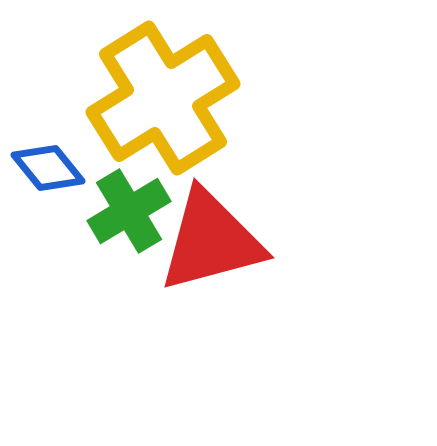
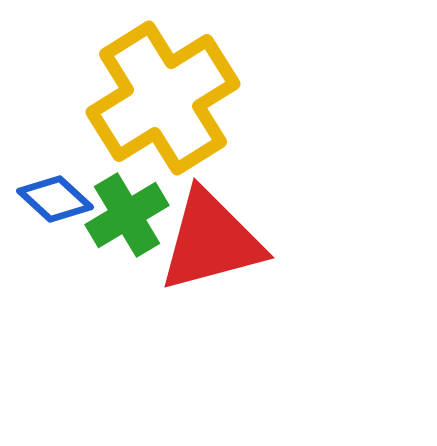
blue diamond: moved 7 px right, 31 px down; rotated 8 degrees counterclockwise
green cross: moved 2 px left, 4 px down
